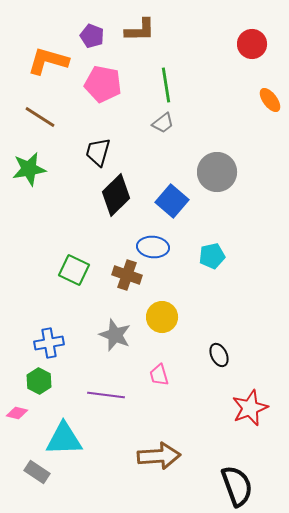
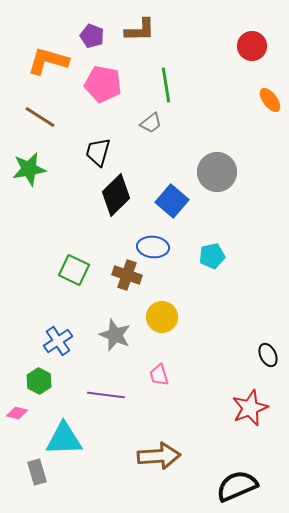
red circle: moved 2 px down
gray trapezoid: moved 12 px left
blue cross: moved 9 px right, 2 px up; rotated 24 degrees counterclockwise
black ellipse: moved 49 px right
gray rectangle: rotated 40 degrees clockwise
black semicircle: rotated 93 degrees counterclockwise
